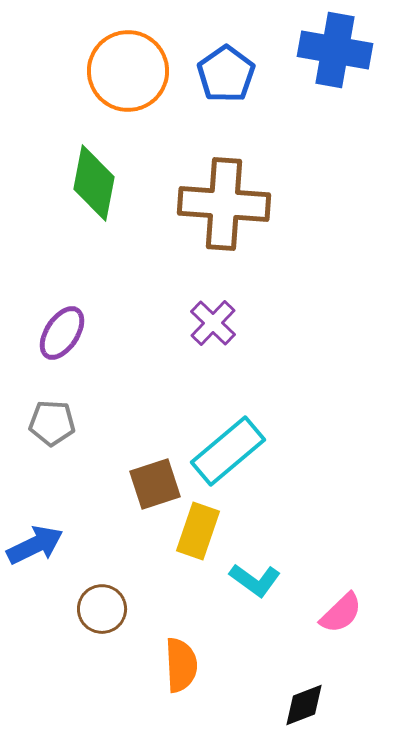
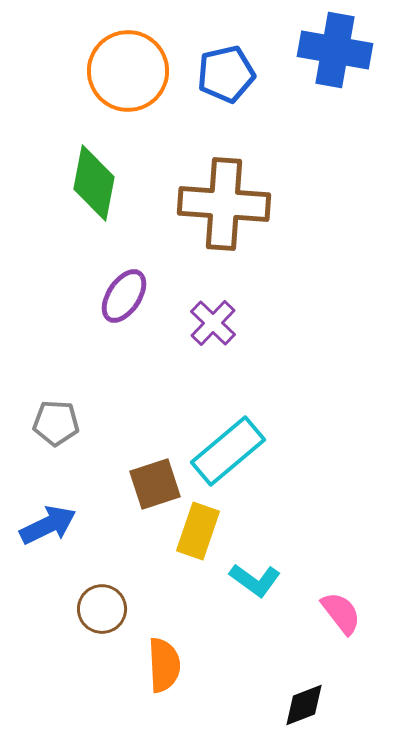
blue pentagon: rotated 22 degrees clockwise
purple ellipse: moved 62 px right, 37 px up
gray pentagon: moved 4 px right
blue arrow: moved 13 px right, 20 px up
pink semicircle: rotated 84 degrees counterclockwise
orange semicircle: moved 17 px left
